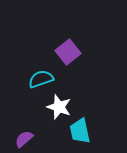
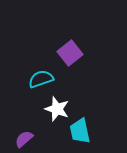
purple square: moved 2 px right, 1 px down
white star: moved 2 px left, 2 px down
